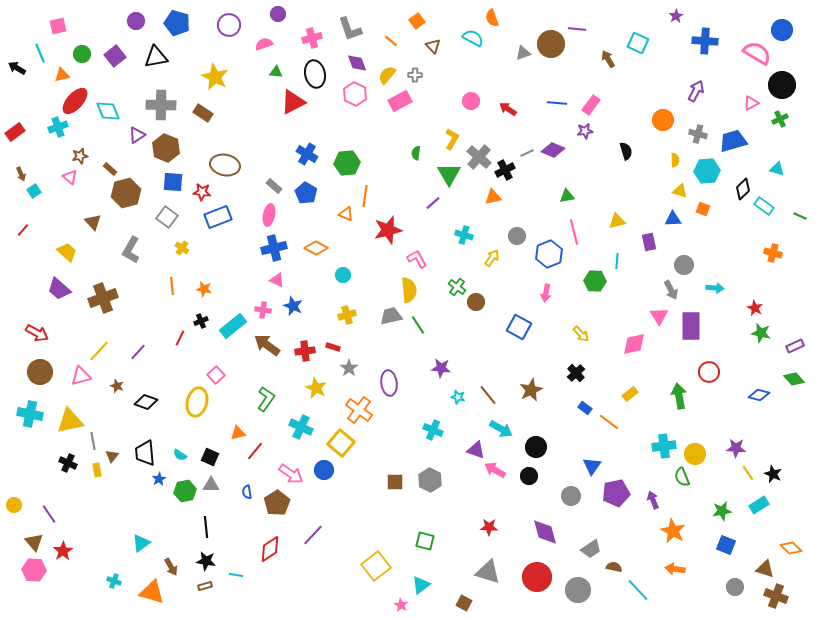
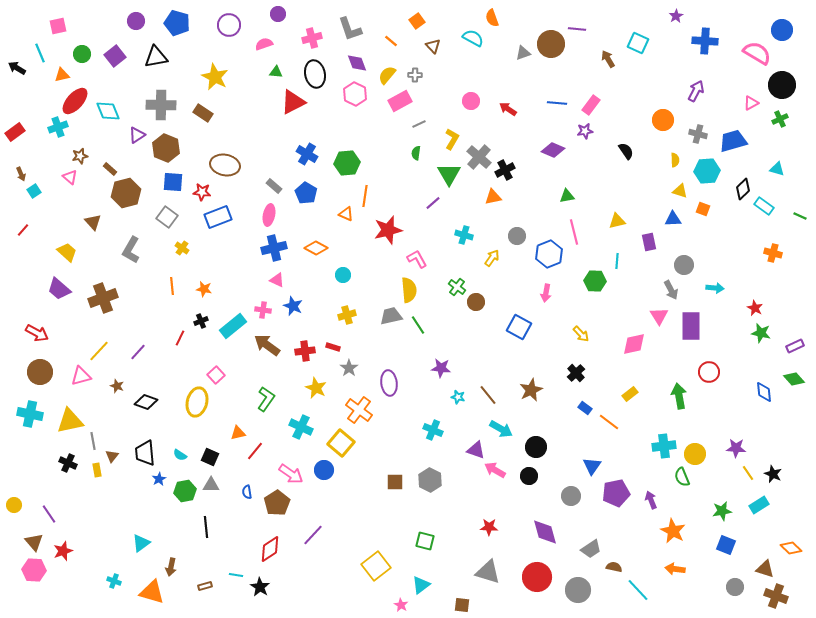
black semicircle at (626, 151): rotated 18 degrees counterclockwise
gray line at (527, 153): moved 108 px left, 29 px up
blue diamond at (759, 395): moved 5 px right, 3 px up; rotated 70 degrees clockwise
purple arrow at (653, 500): moved 2 px left
red star at (63, 551): rotated 12 degrees clockwise
black star at (206, 561): moved 54 px right, 26 px down; rotated 24 degrees clockwise
brown arrow at (171, 567): rotated 42 degrees clockwise
brown square at (464, 603): moved 2 px left, 2 px down; rotated 21 degrees counterclockwise
